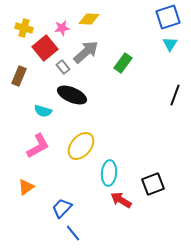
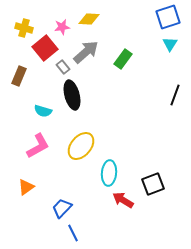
pink star: moved 1 px up
green rectangle: moved 4 px up
black ellipse: rotated 52 degrees clockwise
red arrow: moved 2 px right
blue line: rotated 12 degrees clockwise
